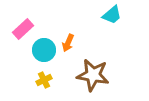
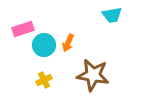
cyan trapezoid: rotated 30 degrees clockwise
pink rectangle: rotated 25 degrees clockwise
cyan circle: moved 5 px up
